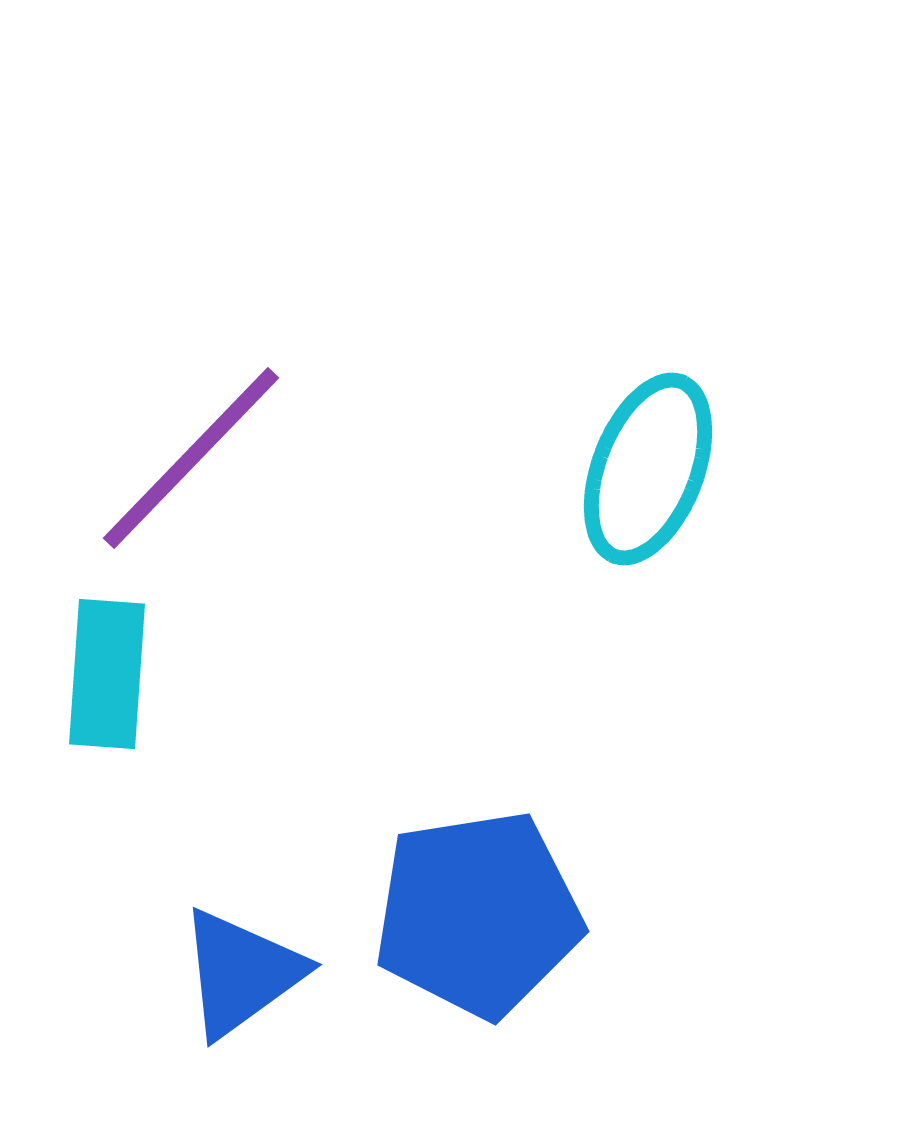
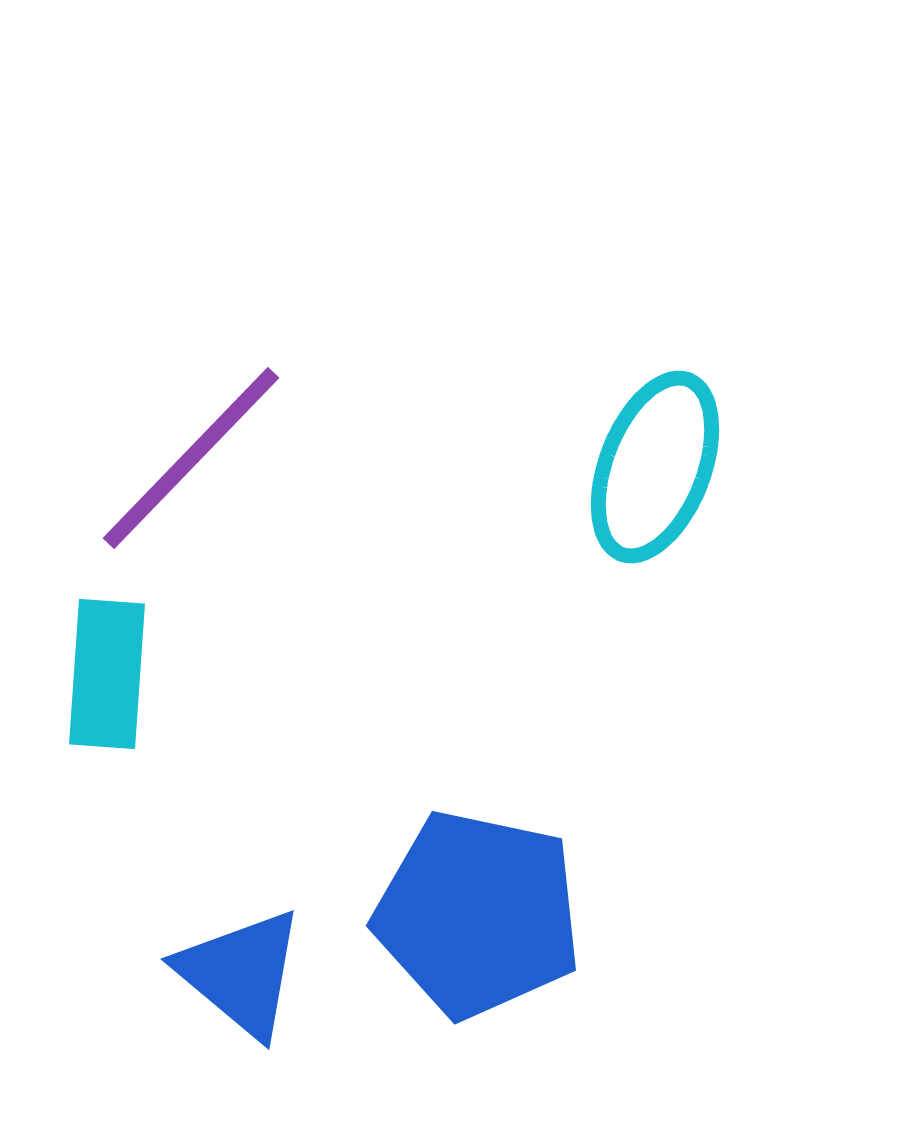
cyan ellipse: moved 7 px right, 2 px up
blue pentagon: rotated 21 degrees clockwise
blue triangle: rotated 44 degrees counterclockwise
